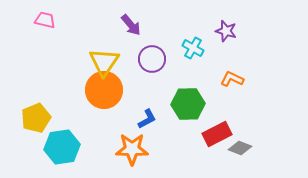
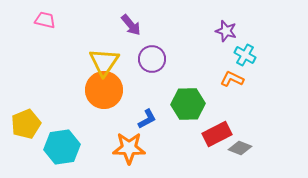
cyan cross: moved 52 px right, 7 px down
yellow pentagon: moved 10 px left, 6 px down
orange star: moved 3 px left, 1 px up
